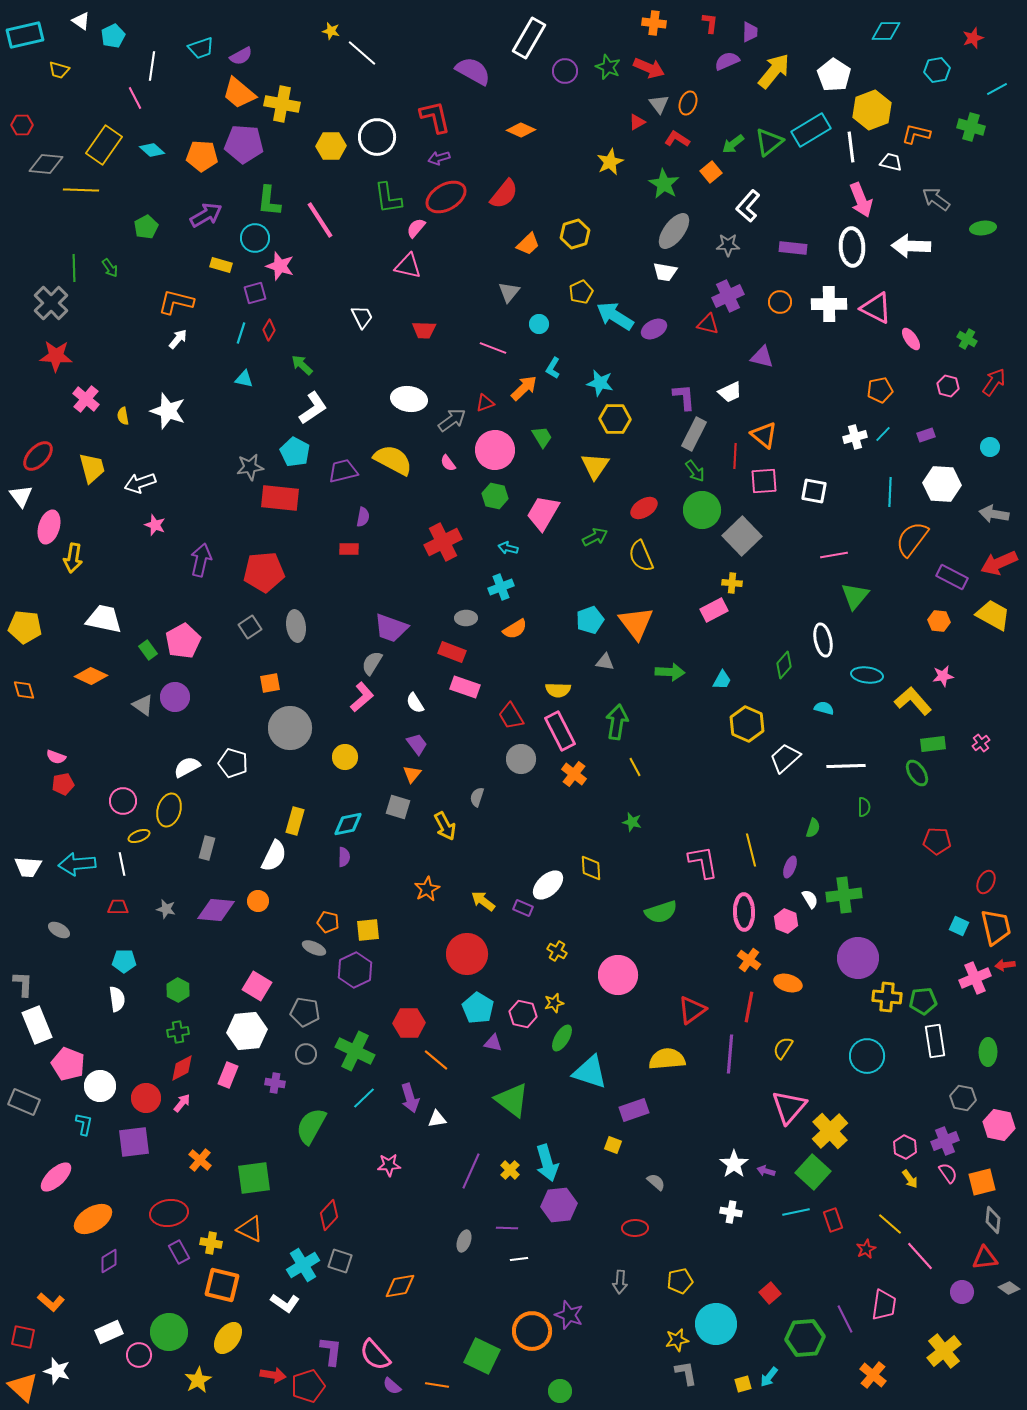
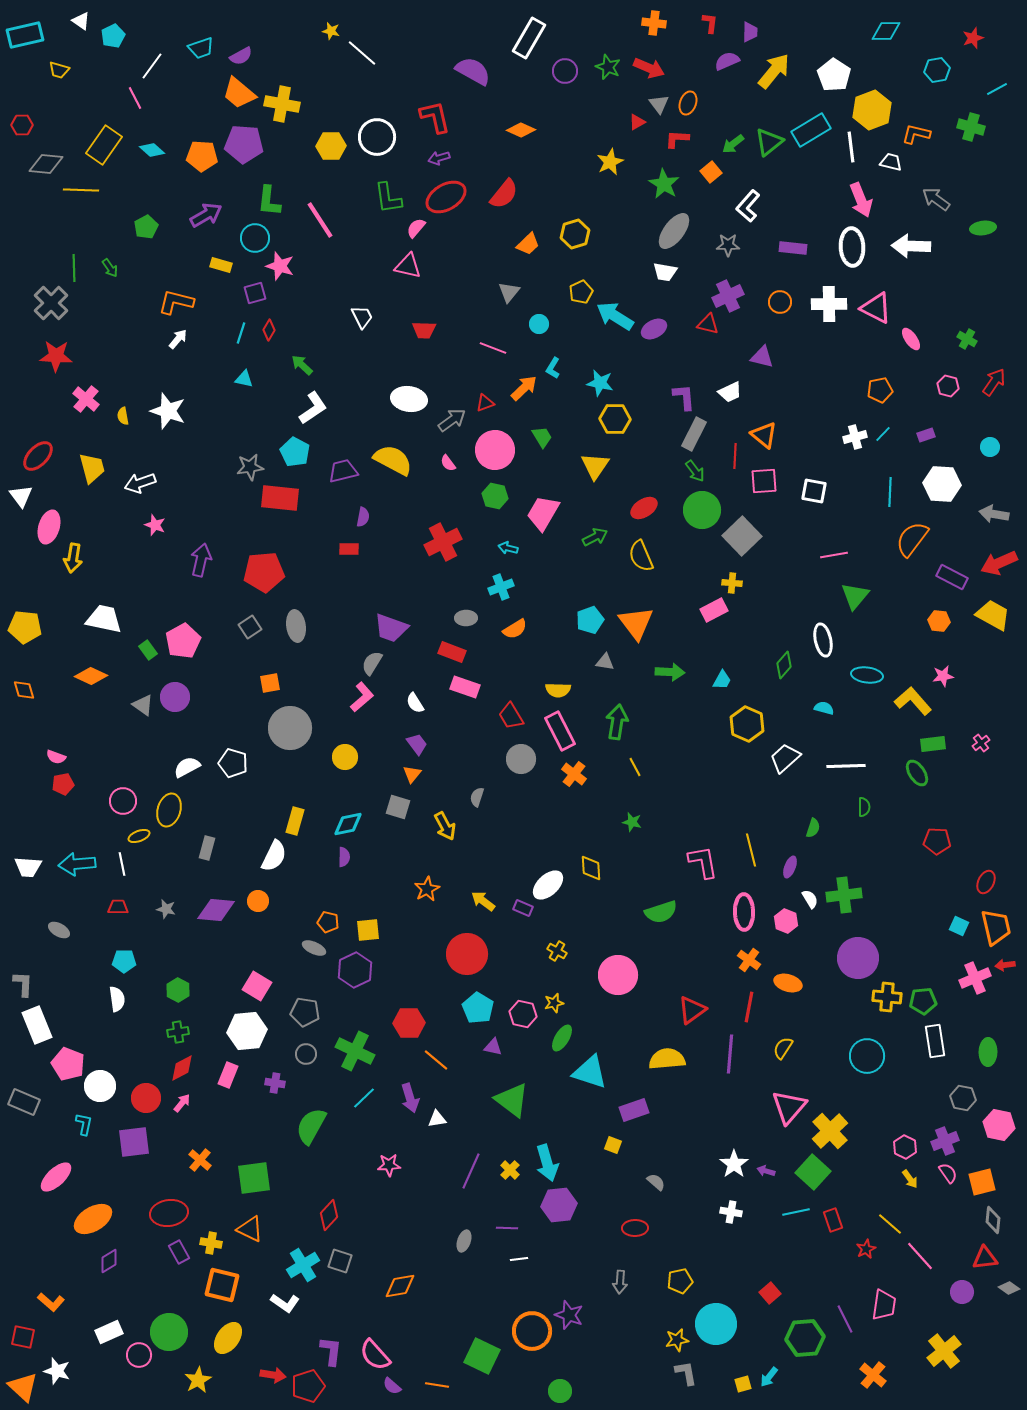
white line at (152, 66): rotated 28 degrees clockwise
red L-shape at (677, 139): rotated 30 degrees counterclockwise
purple triangle at (493, 1043): moved 4 px down
